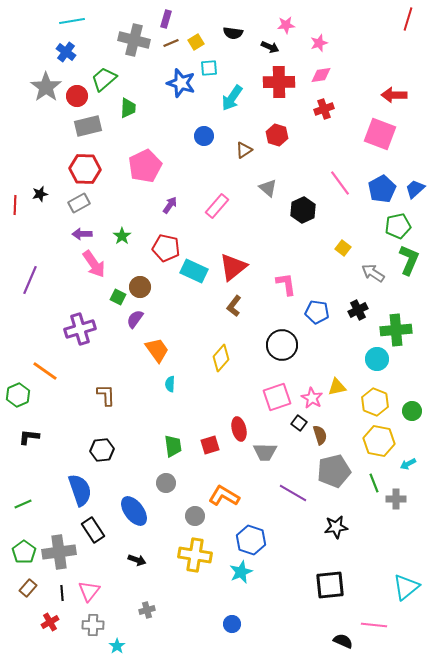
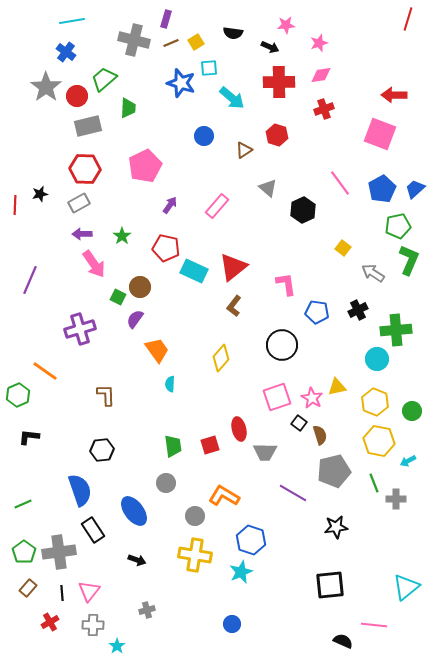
cyan arrow at (232, 98): rotated 84 degrees counterclockwise
cyan arrow at (408, 464): moved 3 px up
